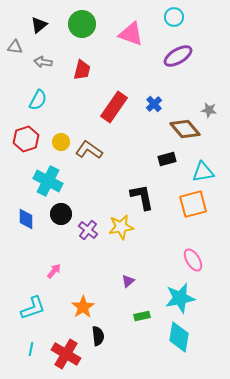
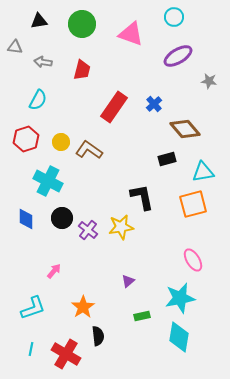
black triangle: moved 4 px up; rotated 30 degrees clockwise
gray star: moved 29 px up
black circle: moved 1 px right, 4 px down
